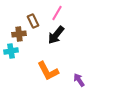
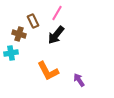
brown cross: rotated 24 degrees clockwise
cyan cross: moved 2 px down
